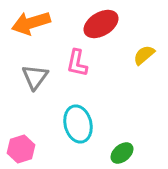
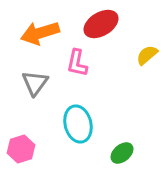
orange arrow: moved 9 px right, 10 px down
yellow semicircle: moved 3 px right
gray triangle: moved 6 px down
